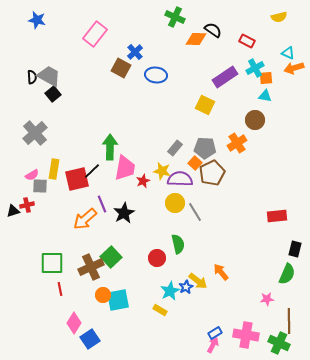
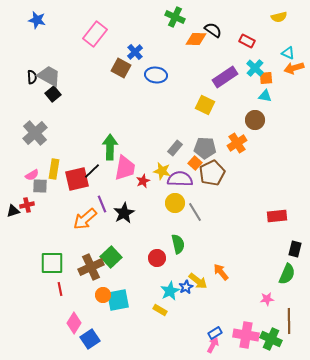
cyan cross at (255, 68): rotated 18 degrees counterclockwise
green cross at (279, 343): moved 8 px left, 4 px up
